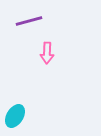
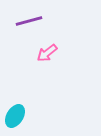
pink arrow: rotated 50 degrees clockwise
